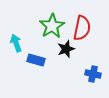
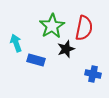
red semicircle: moved 2 px right
